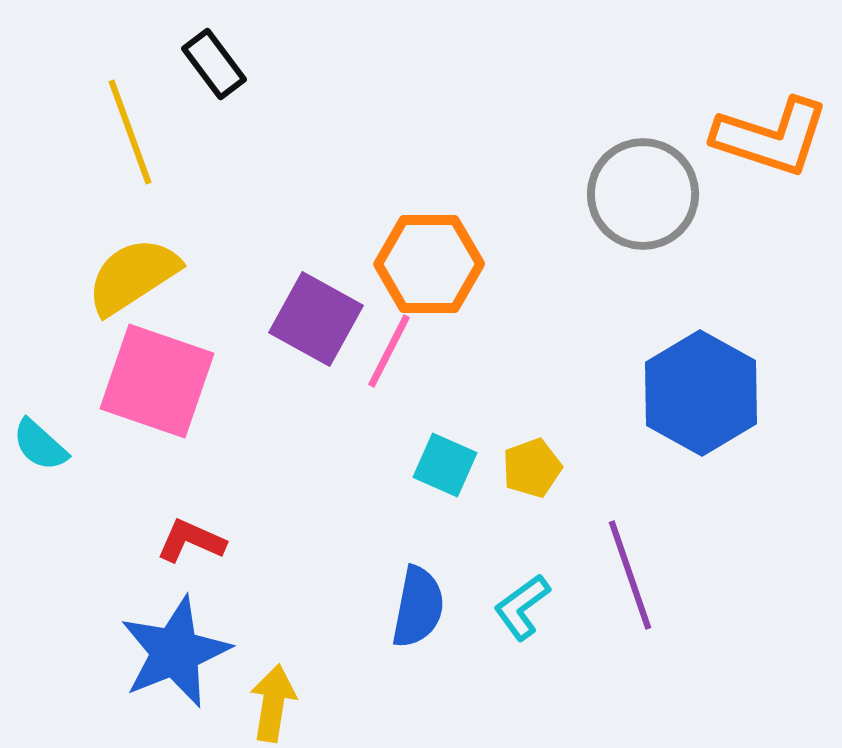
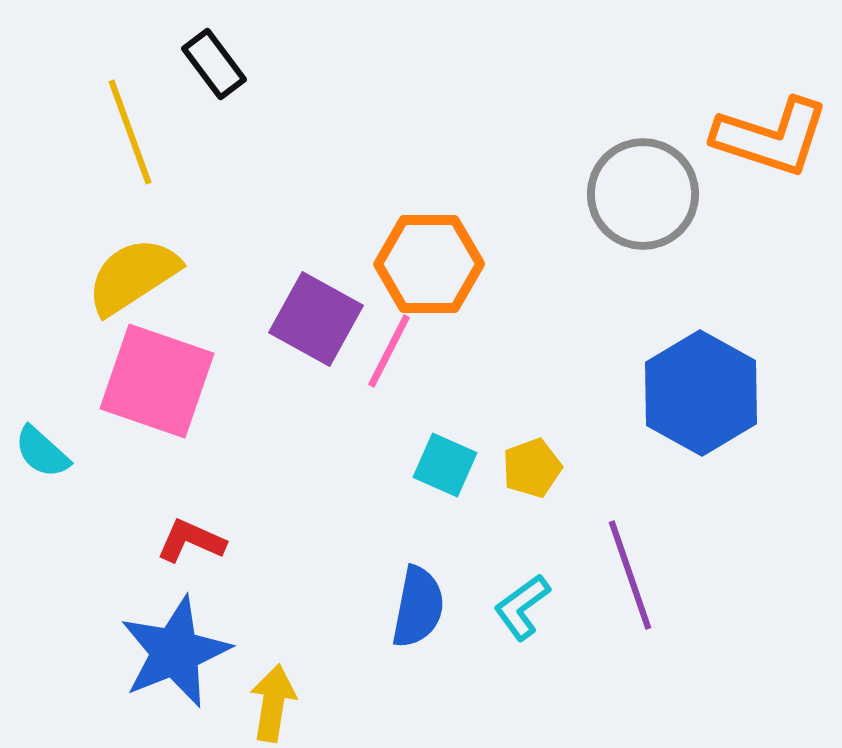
cyan semicircle: moved 2 px right, 7 px down
